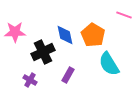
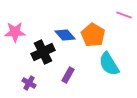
blue diamond: rotated 30 degrees counterclockwise
purple cross: moved 1 px left, 3 px down
